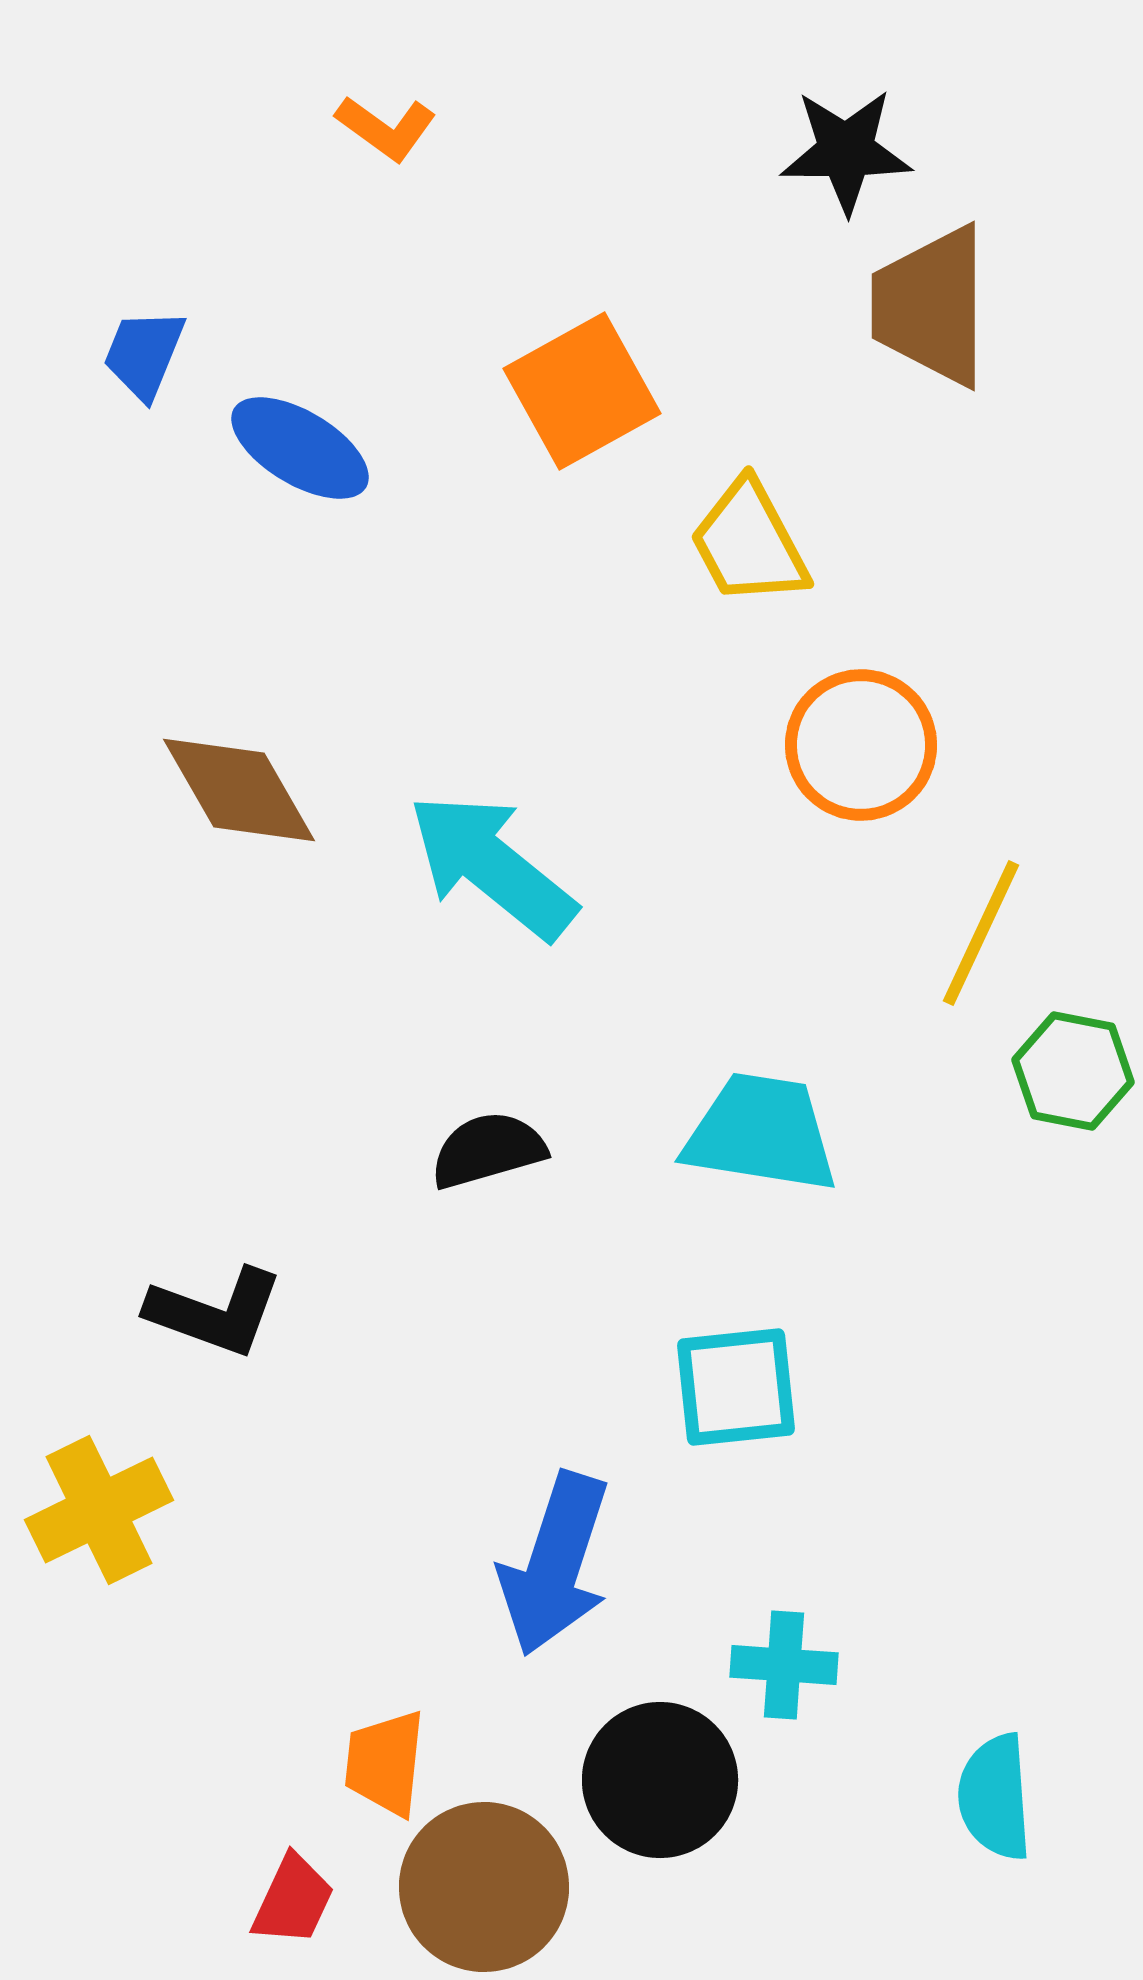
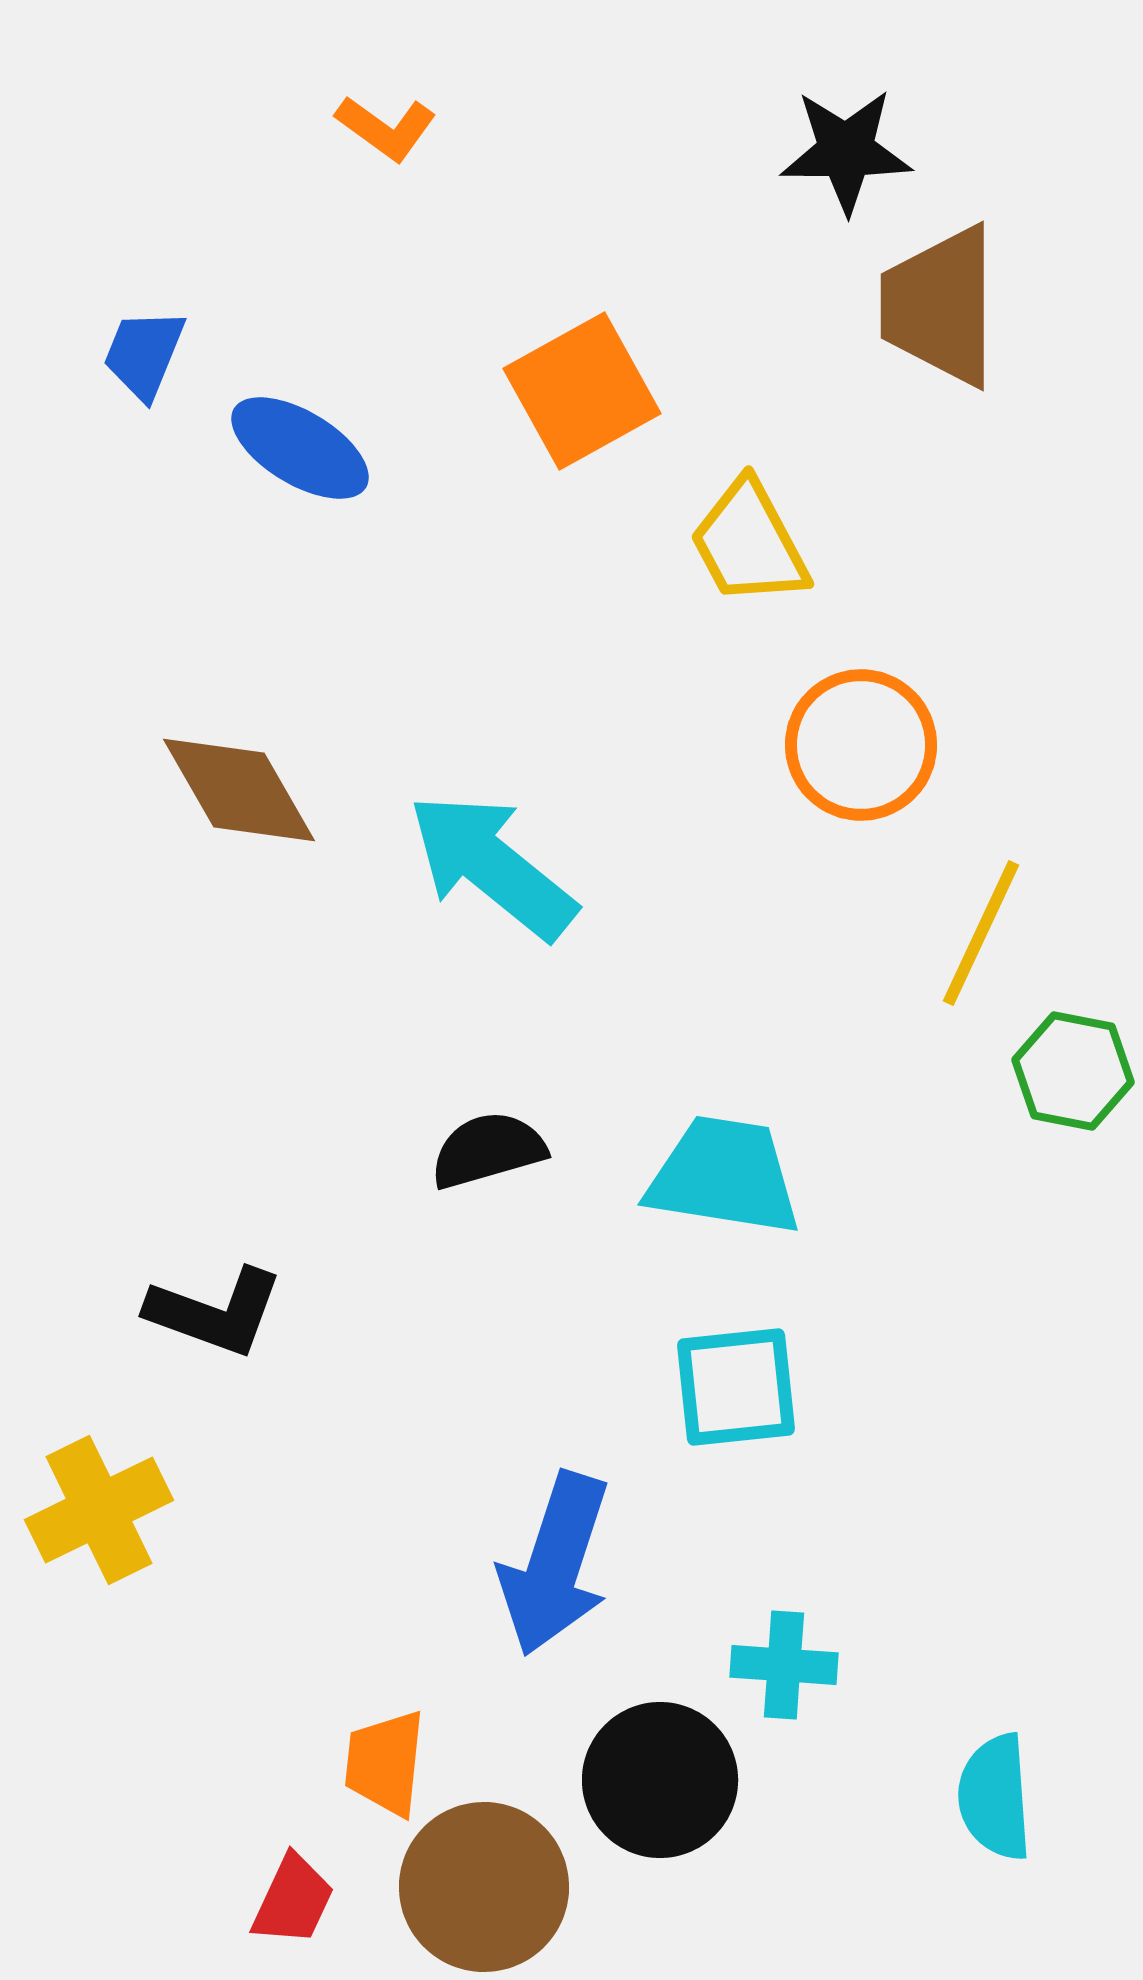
brown trapezoid: moved 9 px right
cyan trapezoid: moved 37 px left, 43 px down
